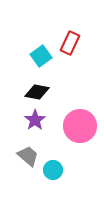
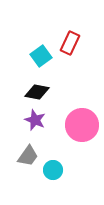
purple star: rotated 15 degrees counterclockwise
pink circle: moved 2 px right, 1 px up
gray trapezoid: rotated 85 degrees clockwise
